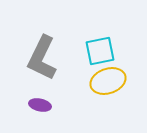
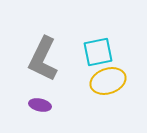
cyan square: moved 2 px left, 1 px down
gray L-shape: moved 1 px right, 1 px down
